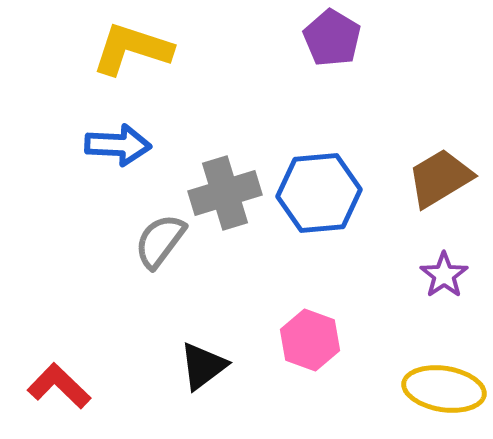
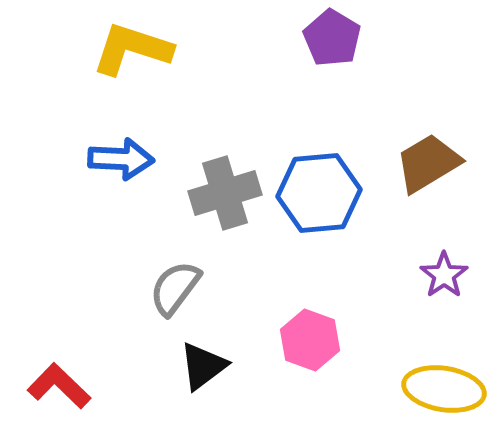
blue arrow: moved 3 px right, 14 px down
brown trapezoid: moved 12 px left, 15 px up
gray semicircle: moved 15 px right, 47 px down
